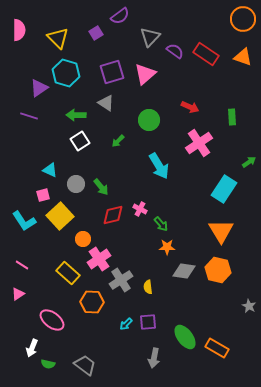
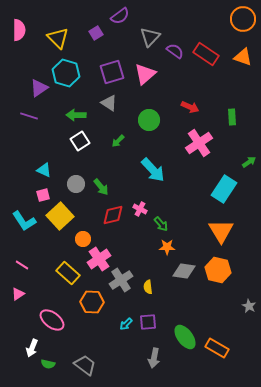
gray triangle at (106, 103): moved 3 px right
cyan arrow at (159, 166): moved 6 px left, 4 px down; rotated 12 degrees counterclockwise
cyan triangle at (50, 170): moved 6 px left
